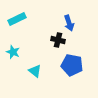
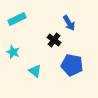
blue arrow: rotated 14 degrees counterclockwise
black cross: moved 4 px left; rotated 24 degrees clockwise
